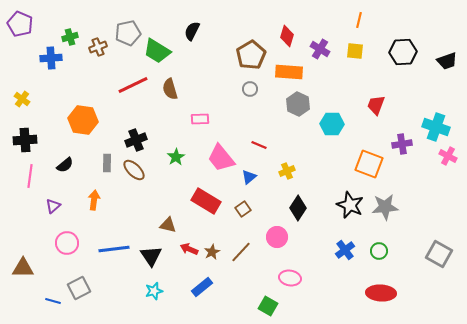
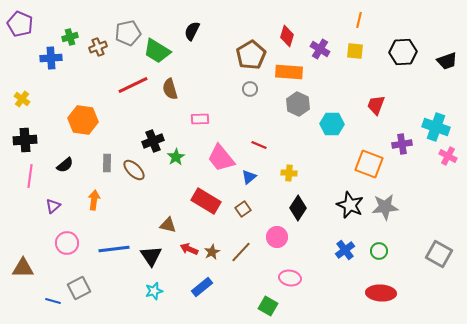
black cross at (136, 140): moved 17 px right, 1 px down
yellow cross at (287, 171): moved 2 px right, 2 px down; rotated 28 degrees clockwise
